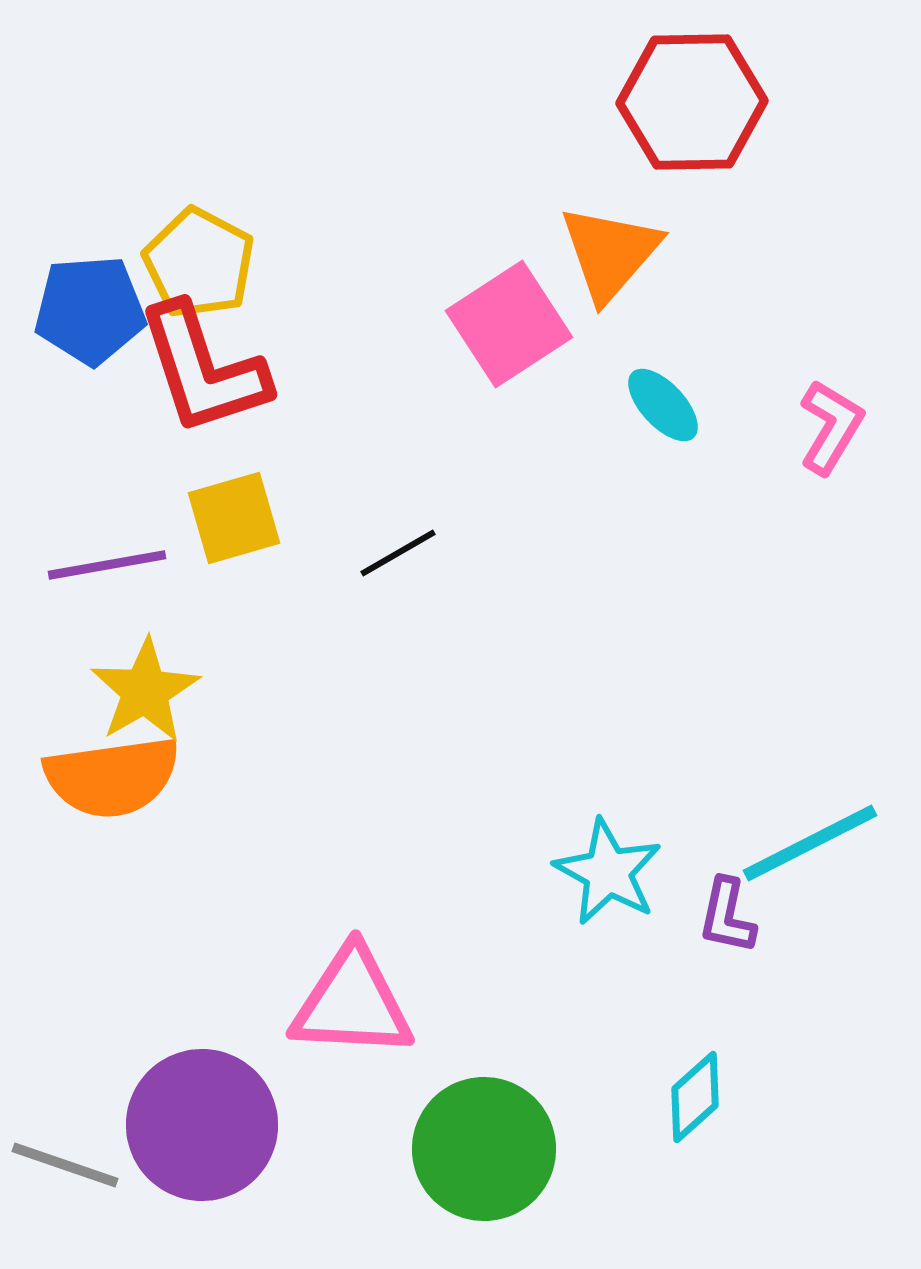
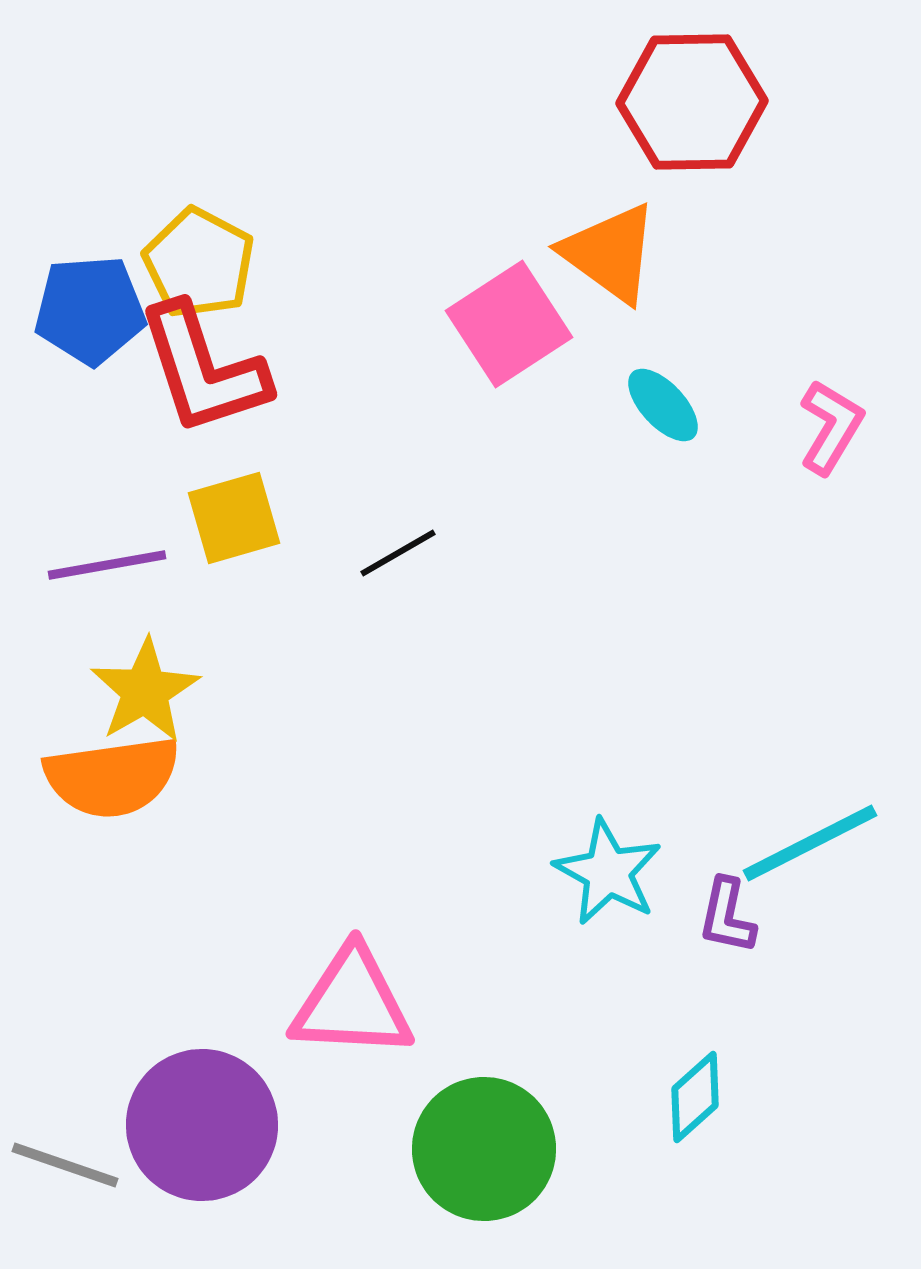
orange triangle: rotated 35 degrees counterclockwise
